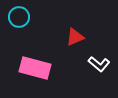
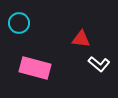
cyan circle: moved 6 px down
red triangle: moved 6 px right, 2 px down; rotated 30 degrees clockwise
